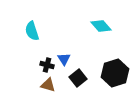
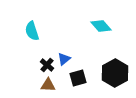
blue triangle: rotated 24 degrees clockwise
black cross: rotated 24 degrees clockwise
black hexagon: rotated 12 degrees counterclockwise
black square: rotated 24 degrees clockwise
brown triangle: rotated 14 degrees counterclockwise
